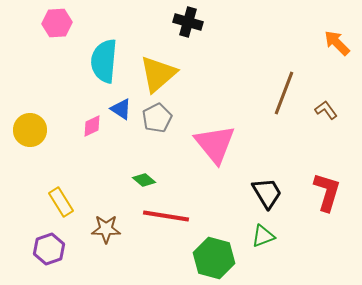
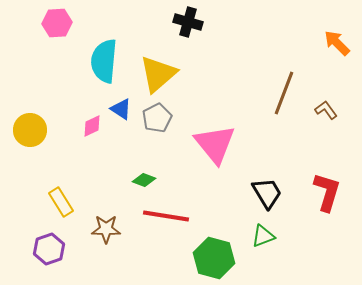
green diamond: rotated 20 degrees counterclockwise
